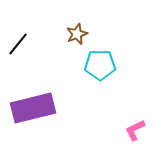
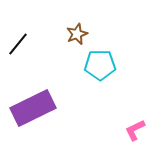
purple rectangle: rotated 12 degrees counterclockwise
